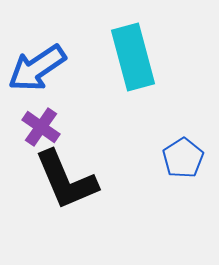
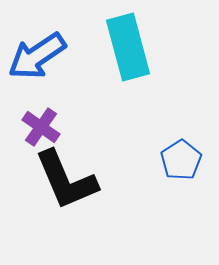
cyan rectangle: moved 5 px left, 10 px up
blue arrow: moved 12 px up
blue pentagon: moved 2 px left, 2 px down
